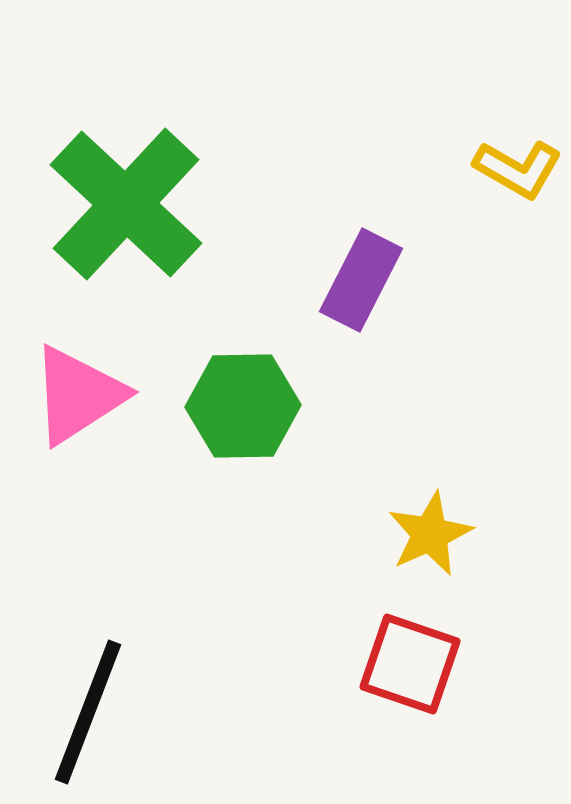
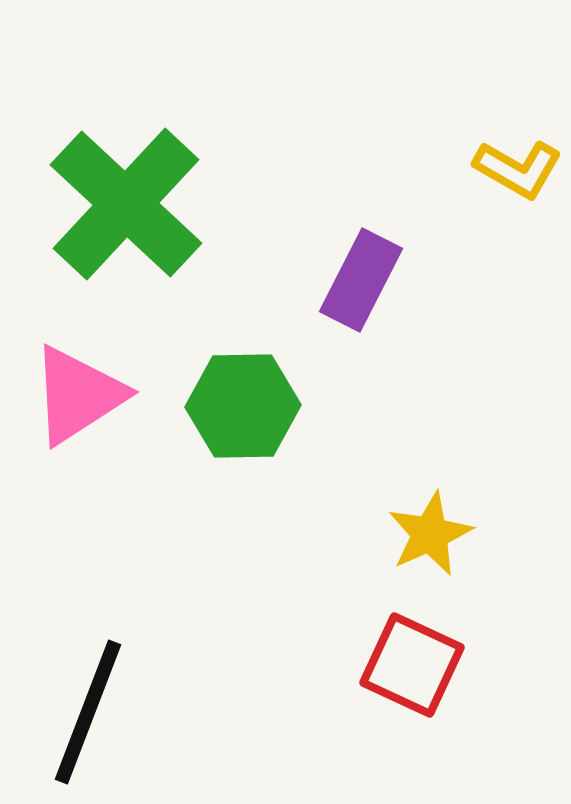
red square: moved 2 px right, 1 px down; rotated 6 degrees clockwise
